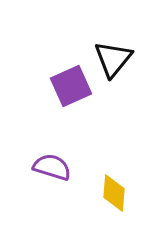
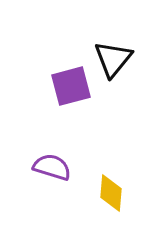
purple square: rotated 9 degrees clockwise
yellow diamond: moved 3 px left
